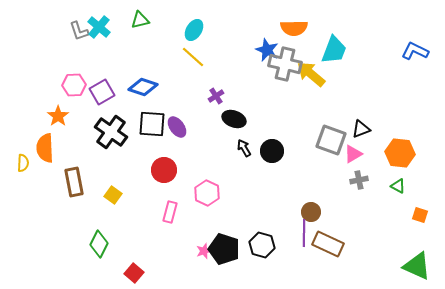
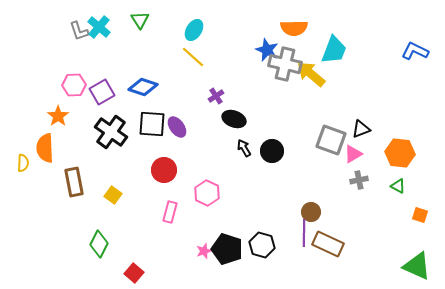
green triangle at (140, 20): rotated 48 degrees counterclockwise
black pentagon at (224, 249): moved 3 px right
